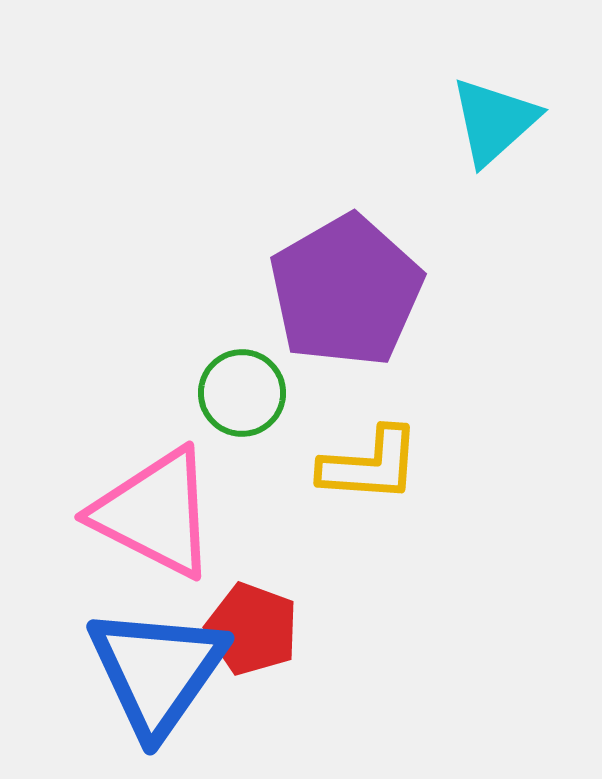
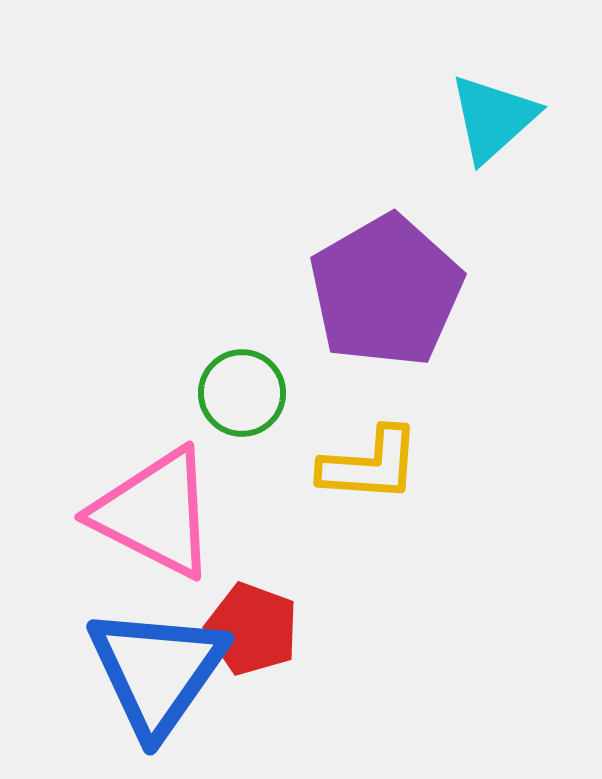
cyan triangle: moved 1 px left, 3 px up
purple pentagon: moved 40 px right
